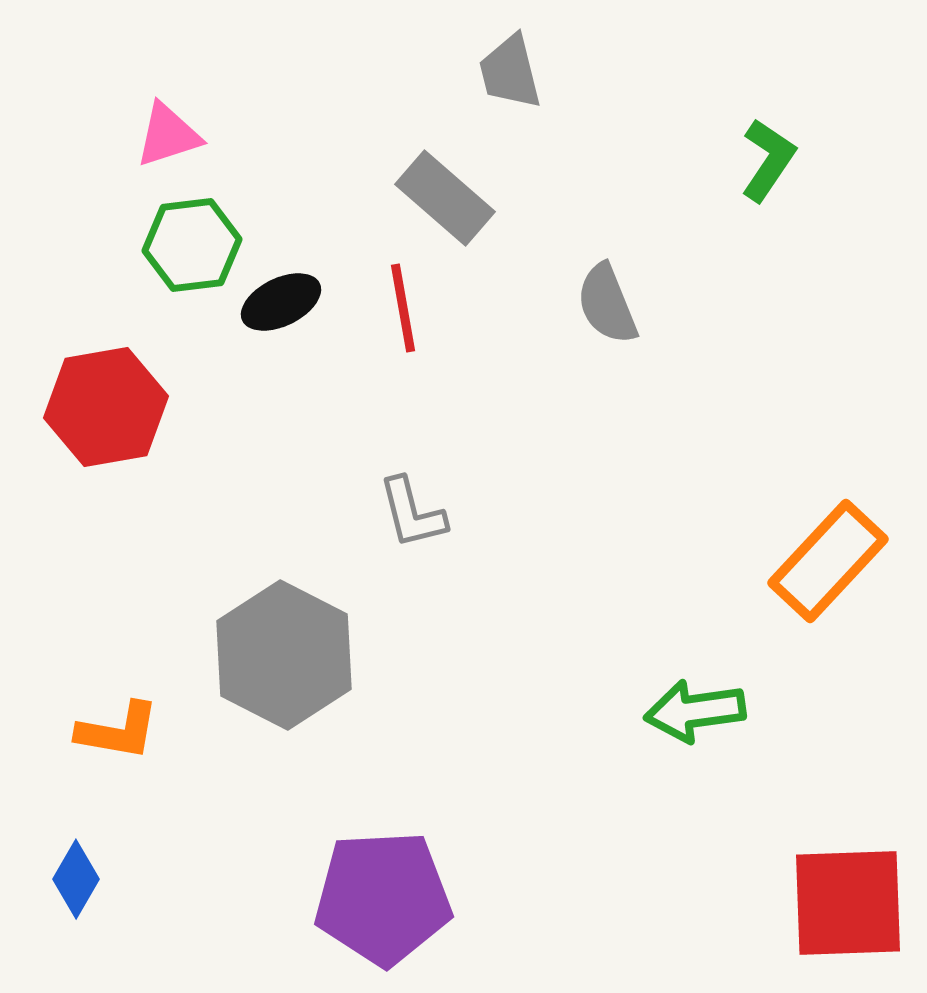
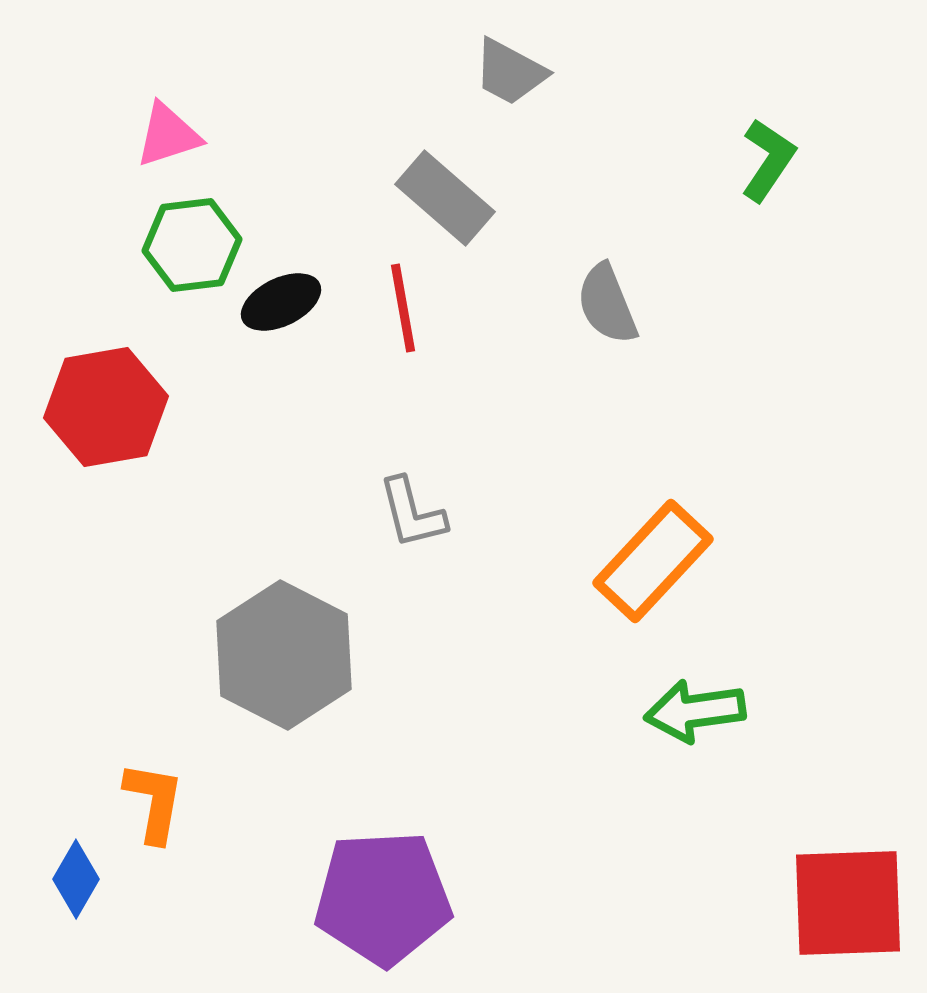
gray trapezoid: rotated 48 degrees counterclockwise
orange rectangle: moved 175 px left
orange L-shape: moved 36 px right, 71 px down; rotated 90 degrees counterclockwise
